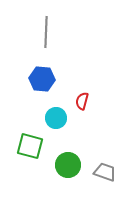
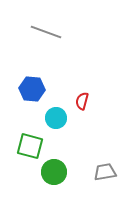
gray line: rotated 72 degrees counterclockwise
blue hexagon: moved 10 px left, 10 px down
green circle: moved 14 px left, 7 px down
gray trapezoid: rotated 30 degrees counterclockwise
